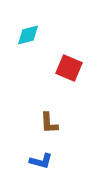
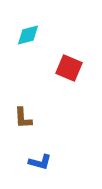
brown L-shape: moved 26 px left, 5 px up
blue L-shape: moved 1 px left, 1 px down
